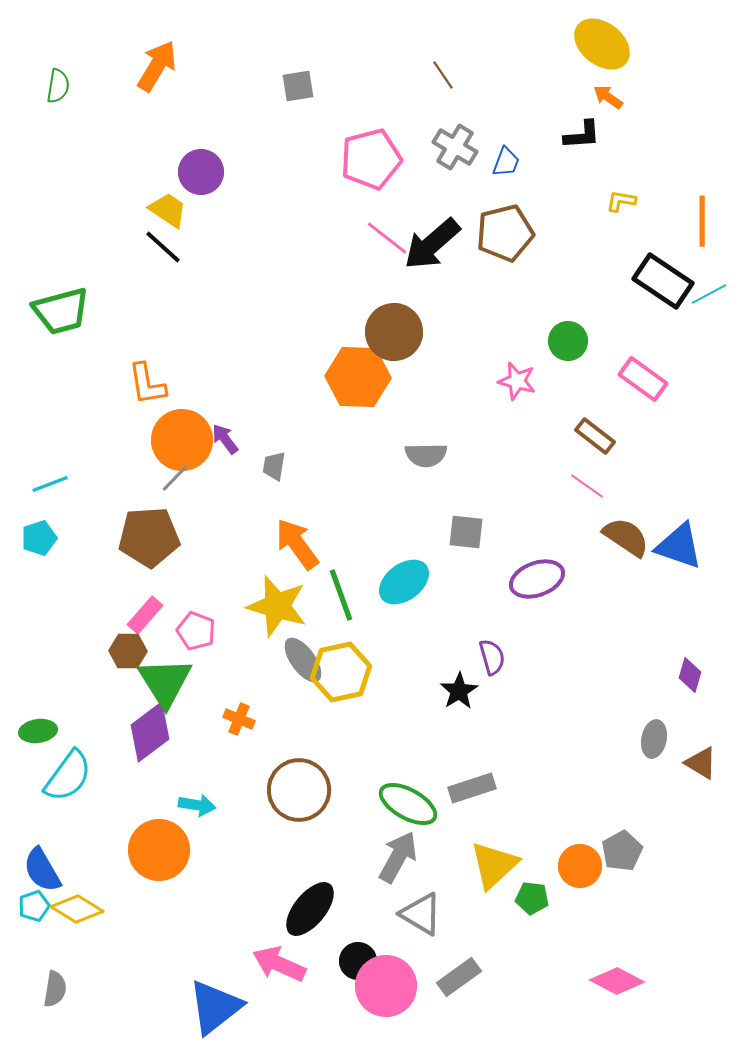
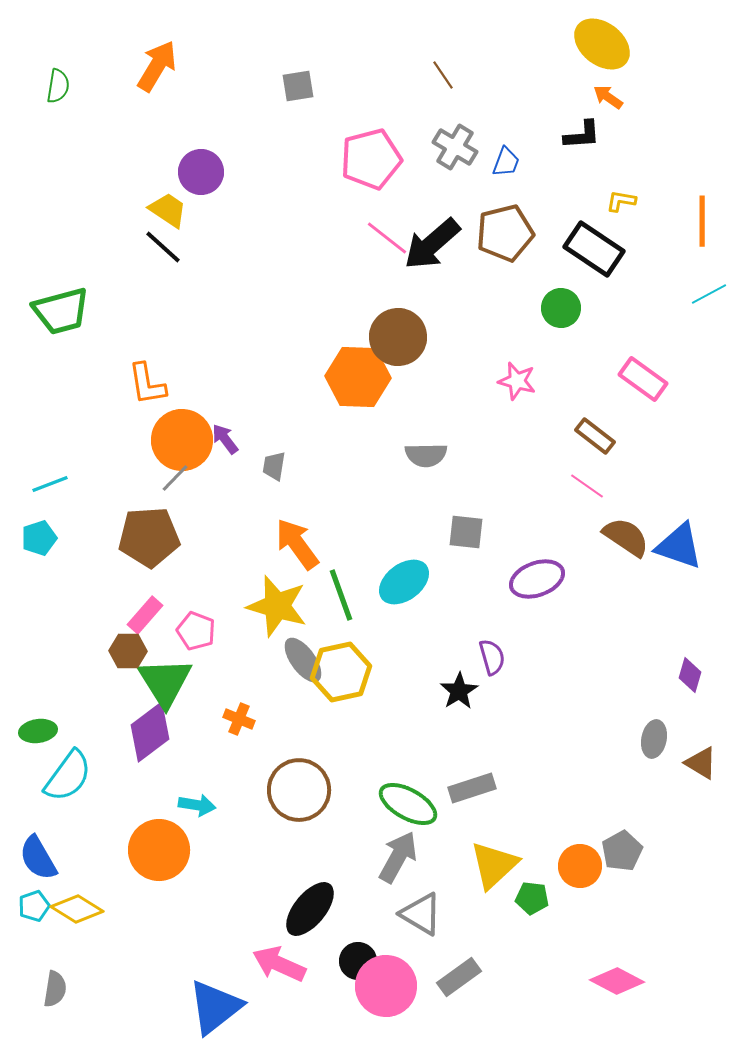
black rectangle at (663, 281): moved 69 px left, 32 px up
brown circle at (394, 332): moved 4 px right, 5 px down
green circle at (568, 341): moved 7 px left, 33 px up
blue semicircle at (42, 870): moved 4 px left, 12 px up
